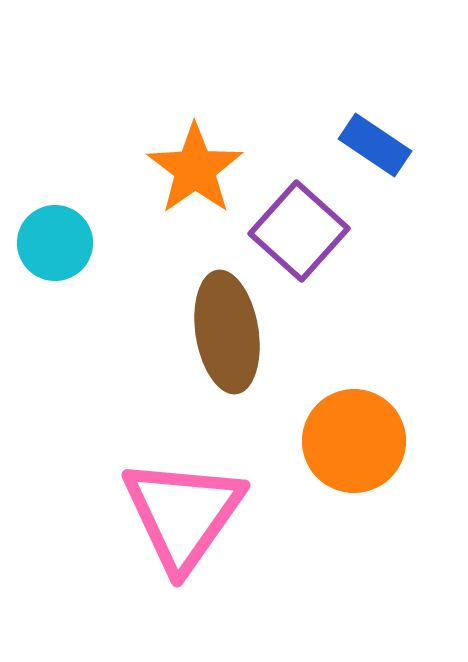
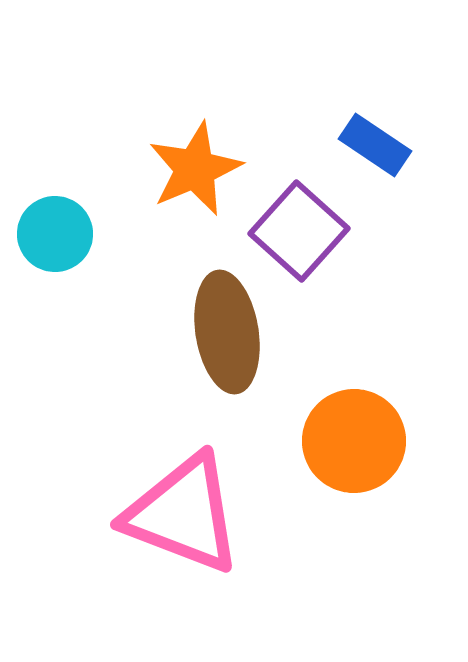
orange star: rotated 12 degrees clockwise
cyan circle: moved 9 px up
pink triangle: rotated 44 degrees counterclockwise
